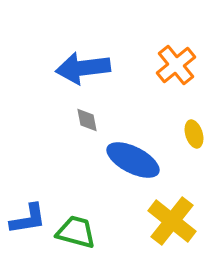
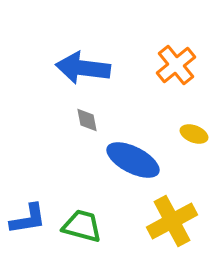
blue arrow: rotated 14 degrees clockwise
yellow ellipse: rotated 52 degrees counterclockwise
yellow cross: rotated 24 degrees clockwise
green trapezoid: moved 6 px right, 6 px up
